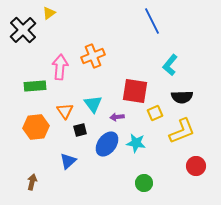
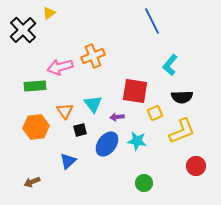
pink arrow: rotated 110 degrees counterclockwise
cyan star: moved 1 px right, 2 px up
brown arrow: rotated 126 degrees counterclockwise
